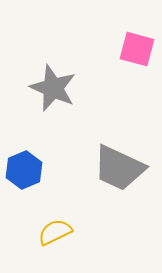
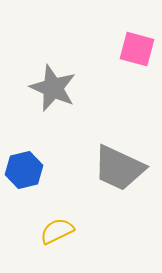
blue hexagon: rotated 9 degrees clockwise
yellow semicircle: moved 2 px right, 1 px up
